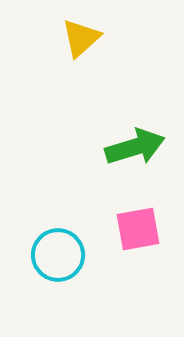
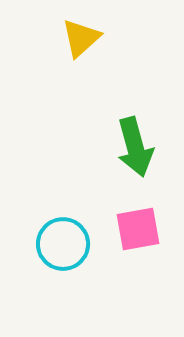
green arrow: rotated 92 degrees clockwise
cyan circle: moved 5 px right, 11 px up
